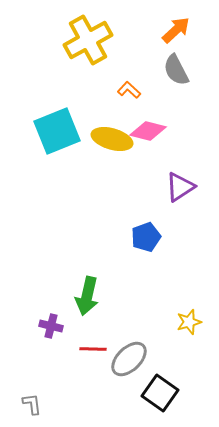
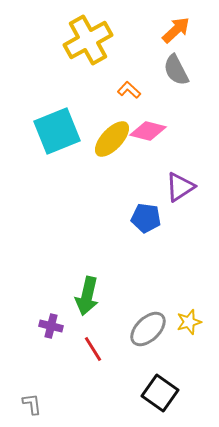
yellow ellipse: rotated 63 degrees counterclockwise
blue pentagon: moved 19 px up; rotated 28 degrees clockwise
red line: rotated 56 degrees clockwise
gray ellipse: moved 19 px right, 30 px up
